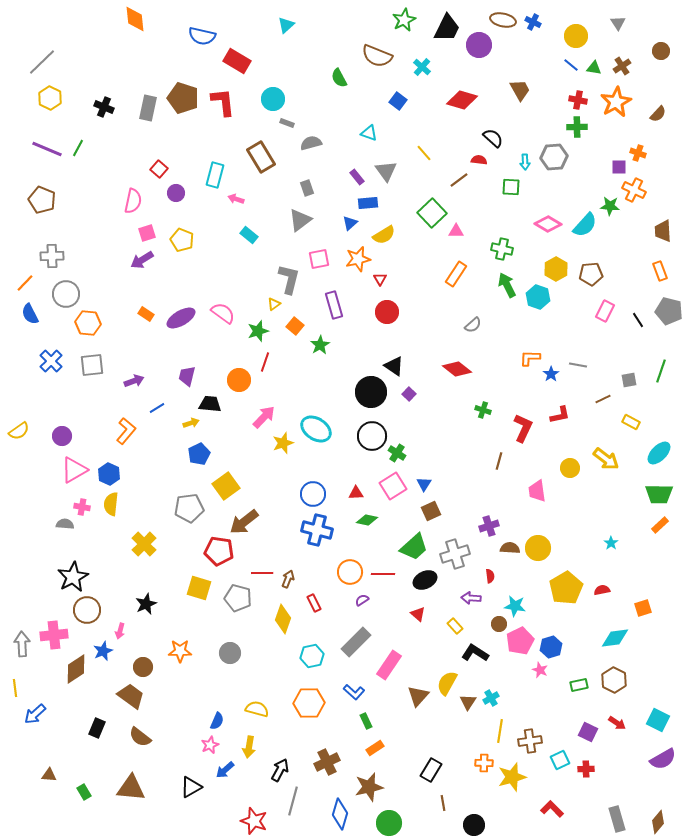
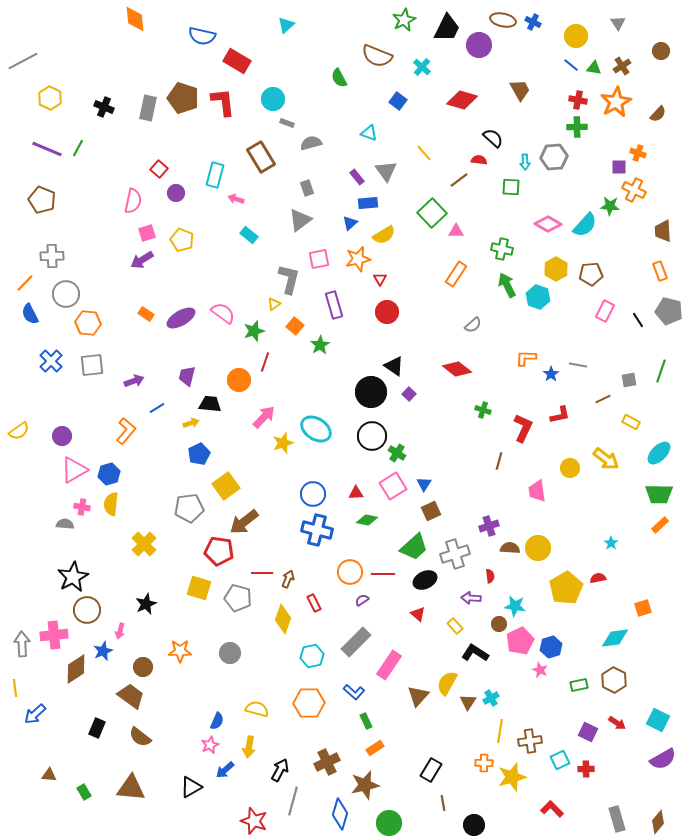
gray line at (42, 62): moved 19 px left, 1 px up; rotated 16 degrees clockwise
green star at (258, 331): moved 4 px left
orange L-shape at (530, 358): moved 4 px left
blue hexagon at (109, 474): rotated 20 degrees clockwise
red semicircle at (602, 590): moved 4 px left, 12 px up
brown star at (369, 787): moved 4 px left, 2 px up
